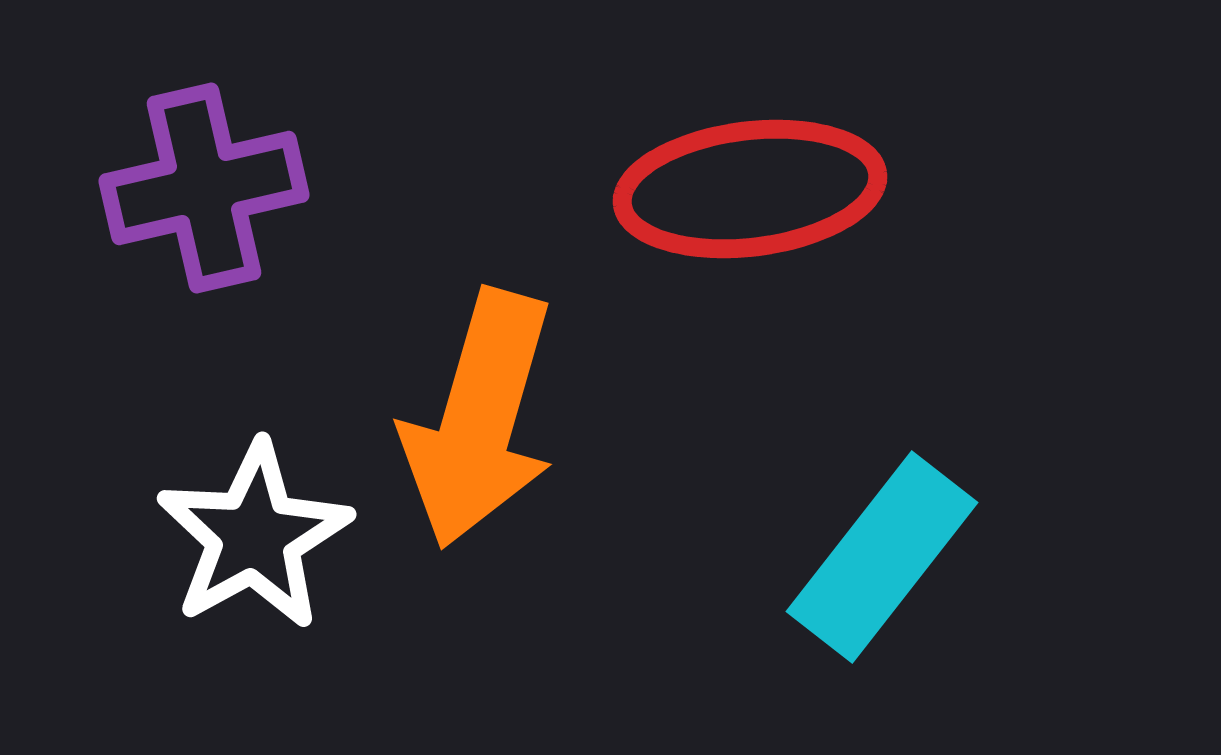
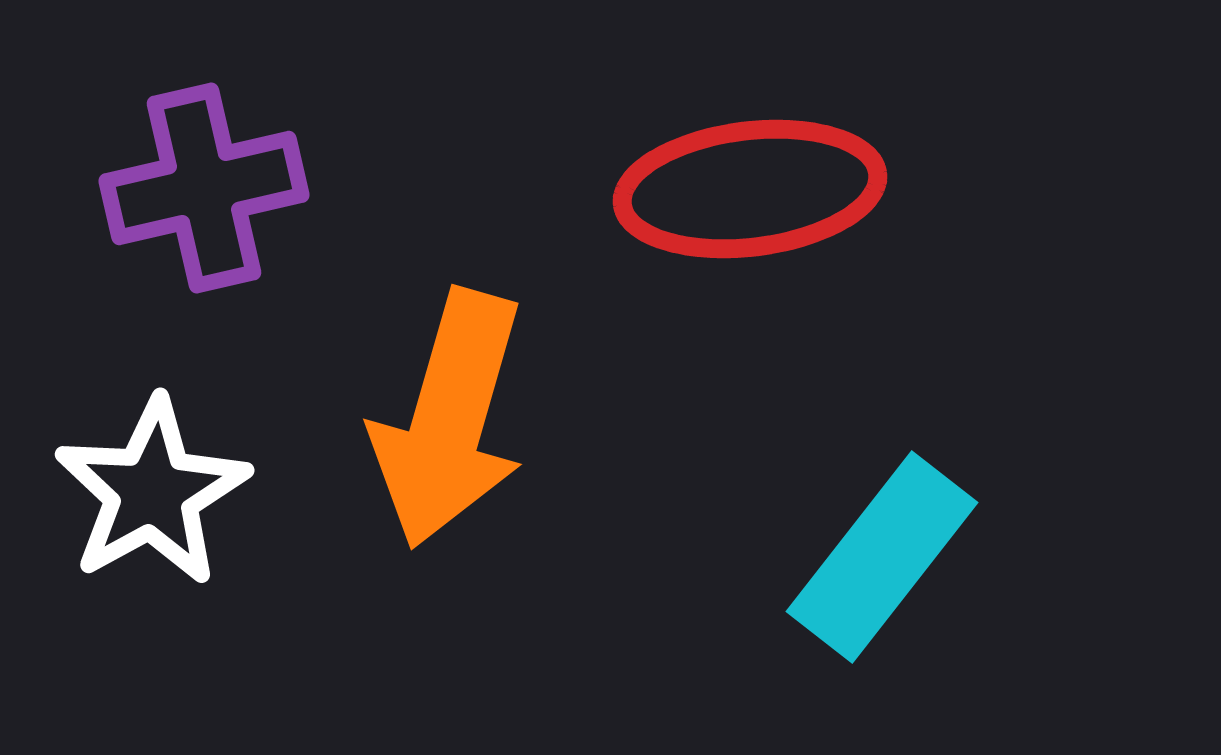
orange arrow: moved 30 px left
white star: moved 102 px left, 44 px up
